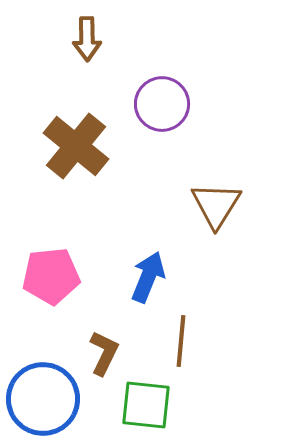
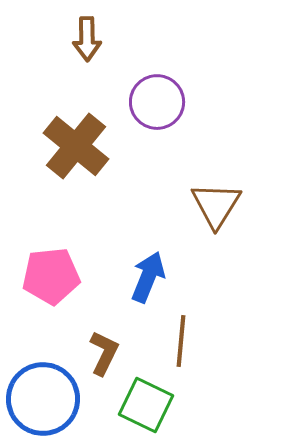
purple circle: moved 5 px left, 2 px up
green square: rotated 20 degrees clockwise
